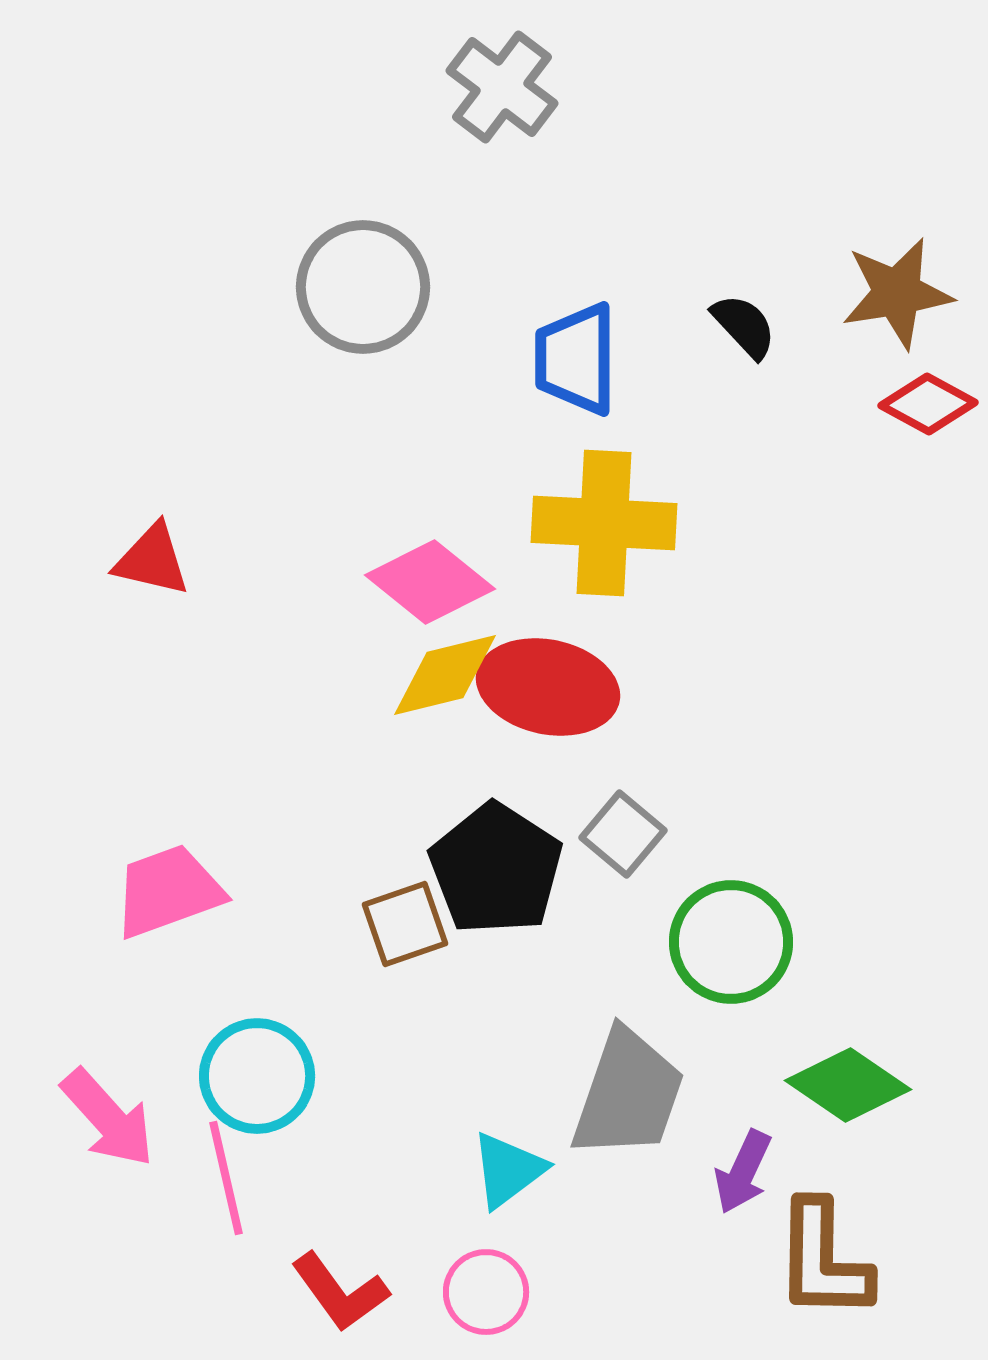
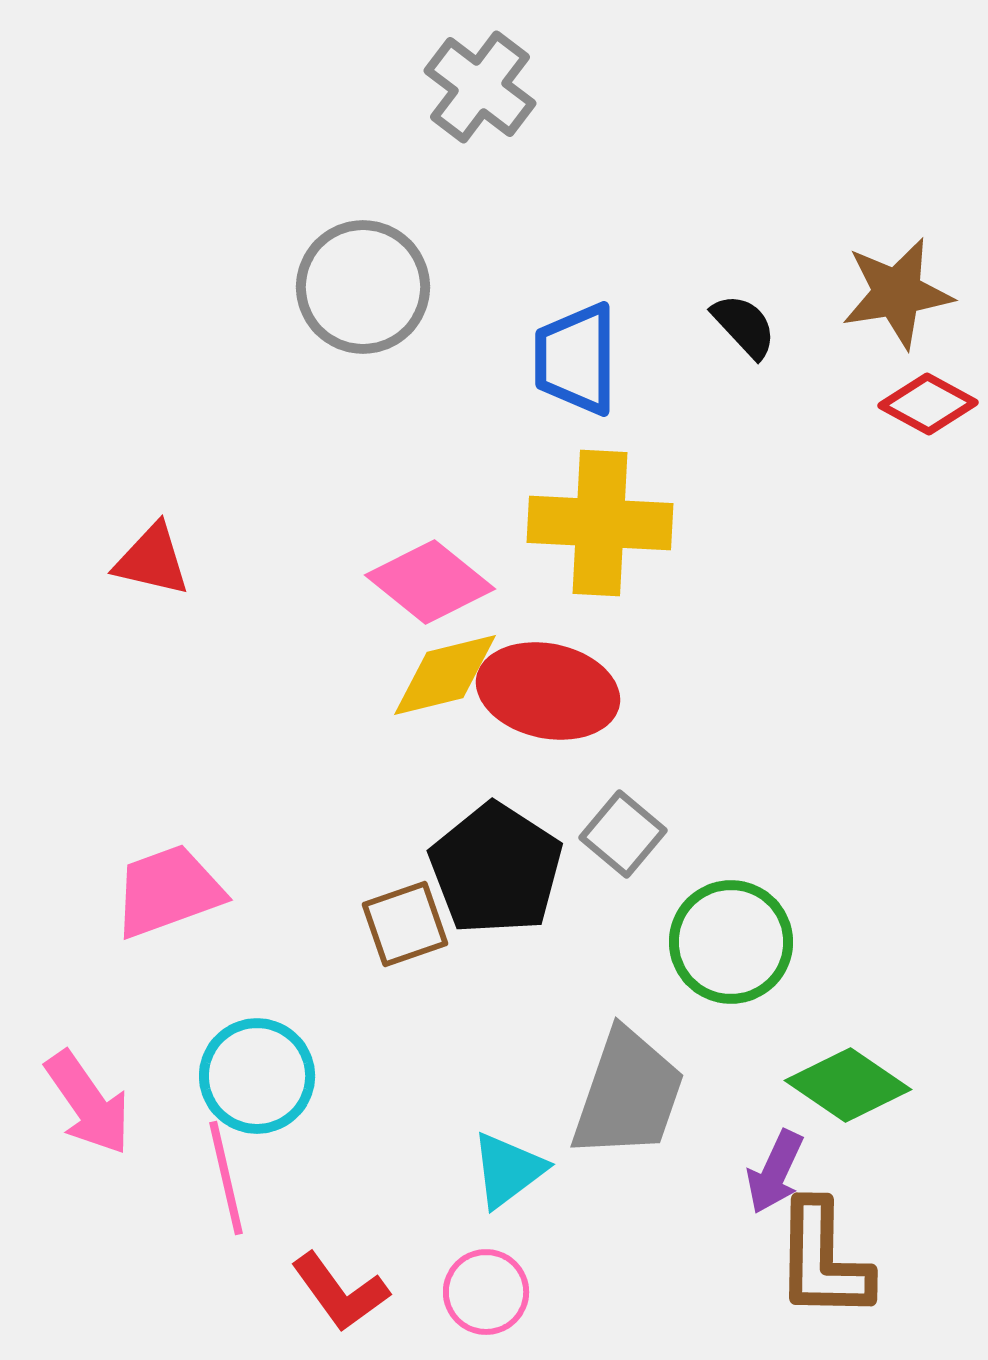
gray cross: moved 22 px left
yellow cross: moved 4 px left
red ellipse: moved 4 px down
pink arrow: moved 20 px left, 15 px up; rotated 7 degrees clockwise
purple arrow: moved 32 px right
